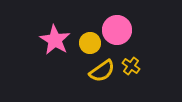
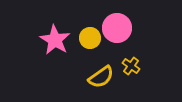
pink circle: moved 2 px up
yellow circle: moved 5 px up
yellow semicircle: moved 1 px left, 6 px down
